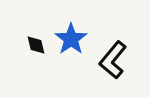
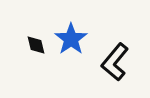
black L-shape: moved 2 px right, 2 px down
